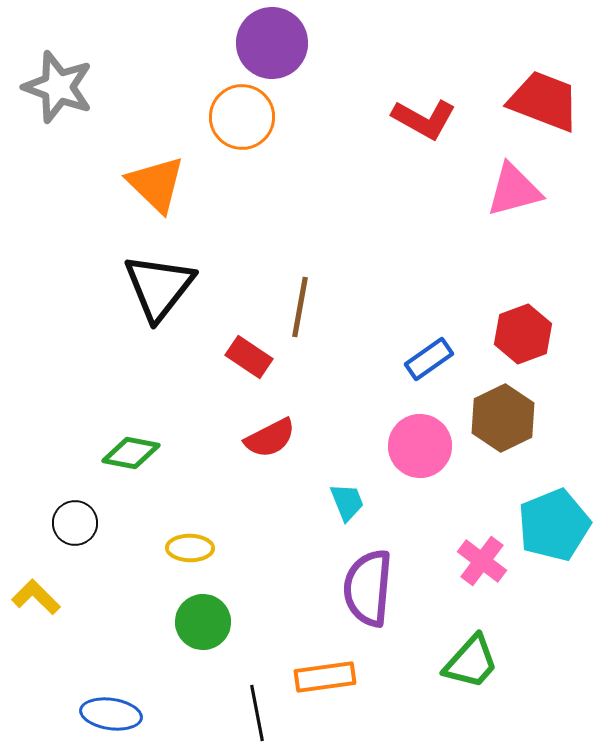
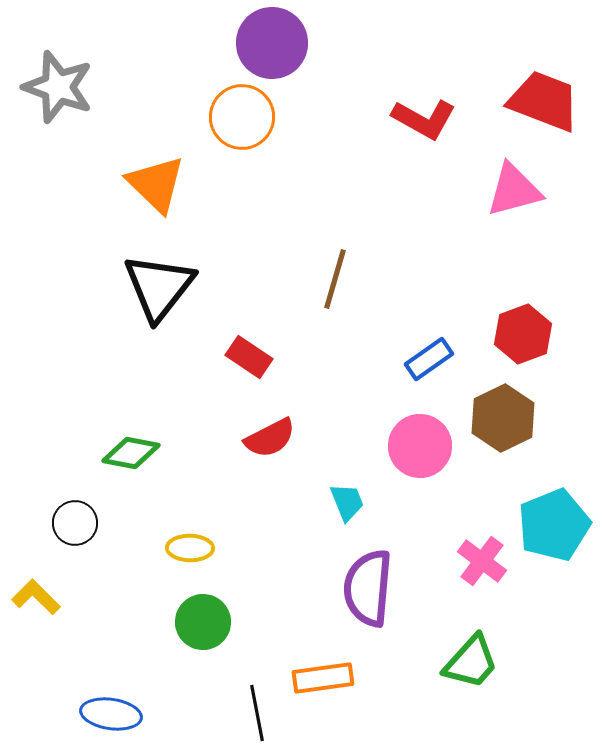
brown line: moved 35 px right, 28 px up; rotated 6 degrees clockwise
orange rectangle: moved 2 px left, 1 px down
